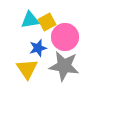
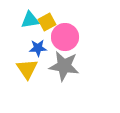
blue star: rotated 12 degrees clockwise
